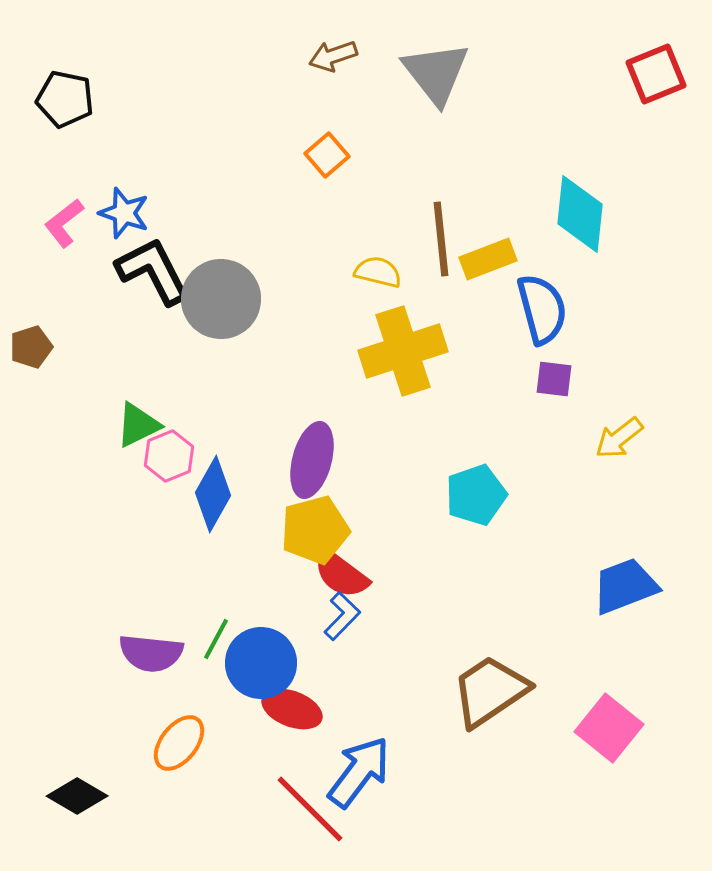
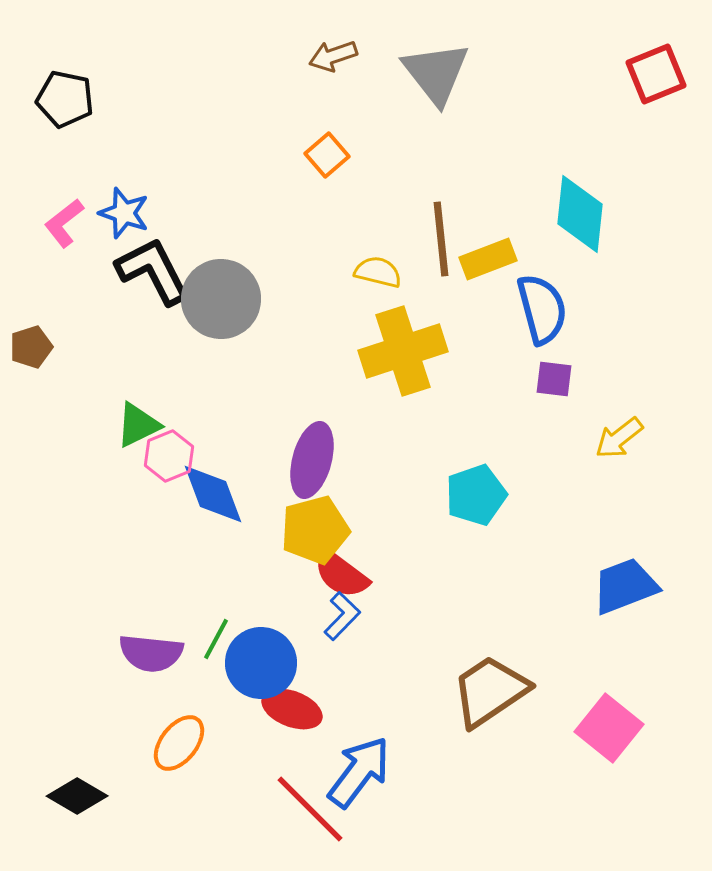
blue diamond: rotated 50 degrees counterclockwise
